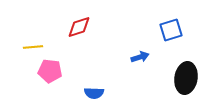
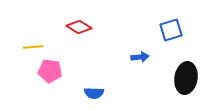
red diamond: rotated 50 degrees clockwise
blue arrow: rotated 12 degrees clockwise
